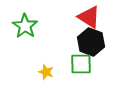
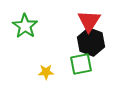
red triangle: moved 4 px down; rotated 30 degrees clockwise
green square: rotated 10 degrees counterclockwise
yellow star: rotated 21 degrees counterclockwise
